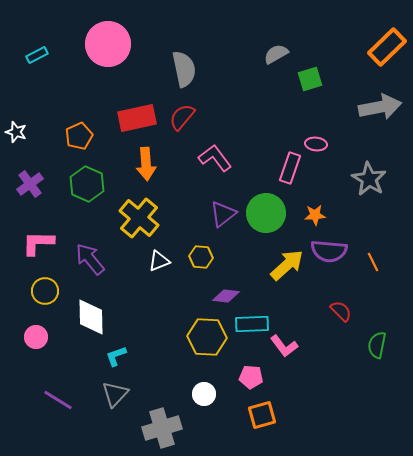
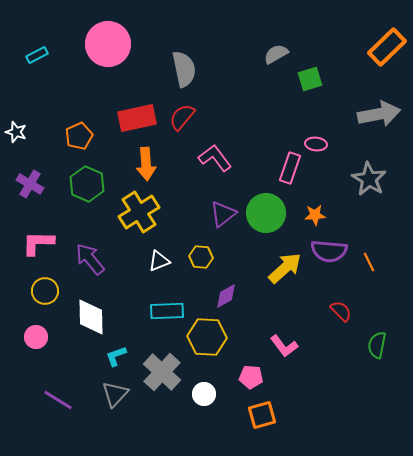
gray arrow at (380, 107): moved 1 px left, 7 px down
purple cross at (30, 184): rotated 24 degrees counterclockwise
yellow cross at (139, 218): moved 6 px up; rotated 18 degrees clockwise
orange line at (373, 262): moved 4 px left
yellow arrow at (287, 265): moved 2 px left, 3 px down
purple diamond at (226, 296): rotated 36 degrees counterclockwise
cyan rectangle at (252, 324): moved 85 px left, 13 px up
gray cross at (162, 428): moved 56 px up; rotated 30 degrees counterclockwise
